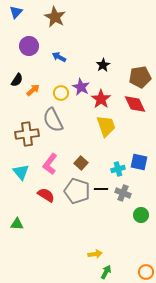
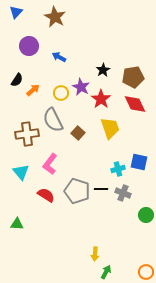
black star: moved 5 px down
brown pentagon: moved 7 px left
yellow trapezoid: moved 4 px right, 2 px down
brown square: moved 3 px left, 30 px up
green circle: moved 5 px right
yellow arrow: rotated 104 degrees clockwise
